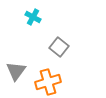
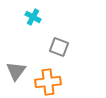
gray square: rotated 18 degrees counterclockwise
orange cross: rotated 10 degrees clockwise
